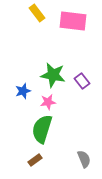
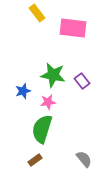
pink rectangle: moved 7 px down
gray semicircle: rotated 18 degrees counterclockwise
